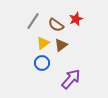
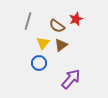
gray line: moved 5 px left; rotated 18 degrees counterclockwise
brown semicircle: moved 1 px right, 1 px down
yellow triangle: rotated 16 degrees counterclockwise
blue circle: moved 3 px left
